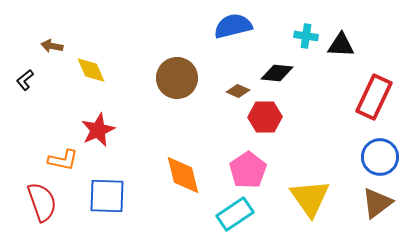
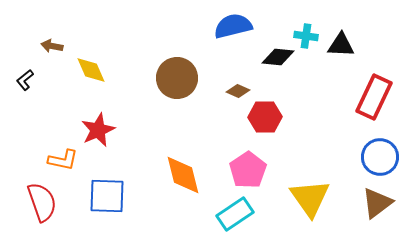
black diamond: moved 1 px right, 16 px up
